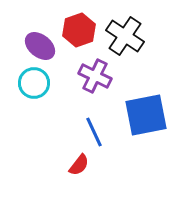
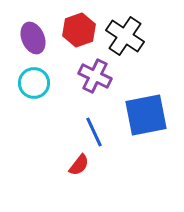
purple ellipse: moved 7 px left, 8 px up; rotated 28 degrees clockwise
